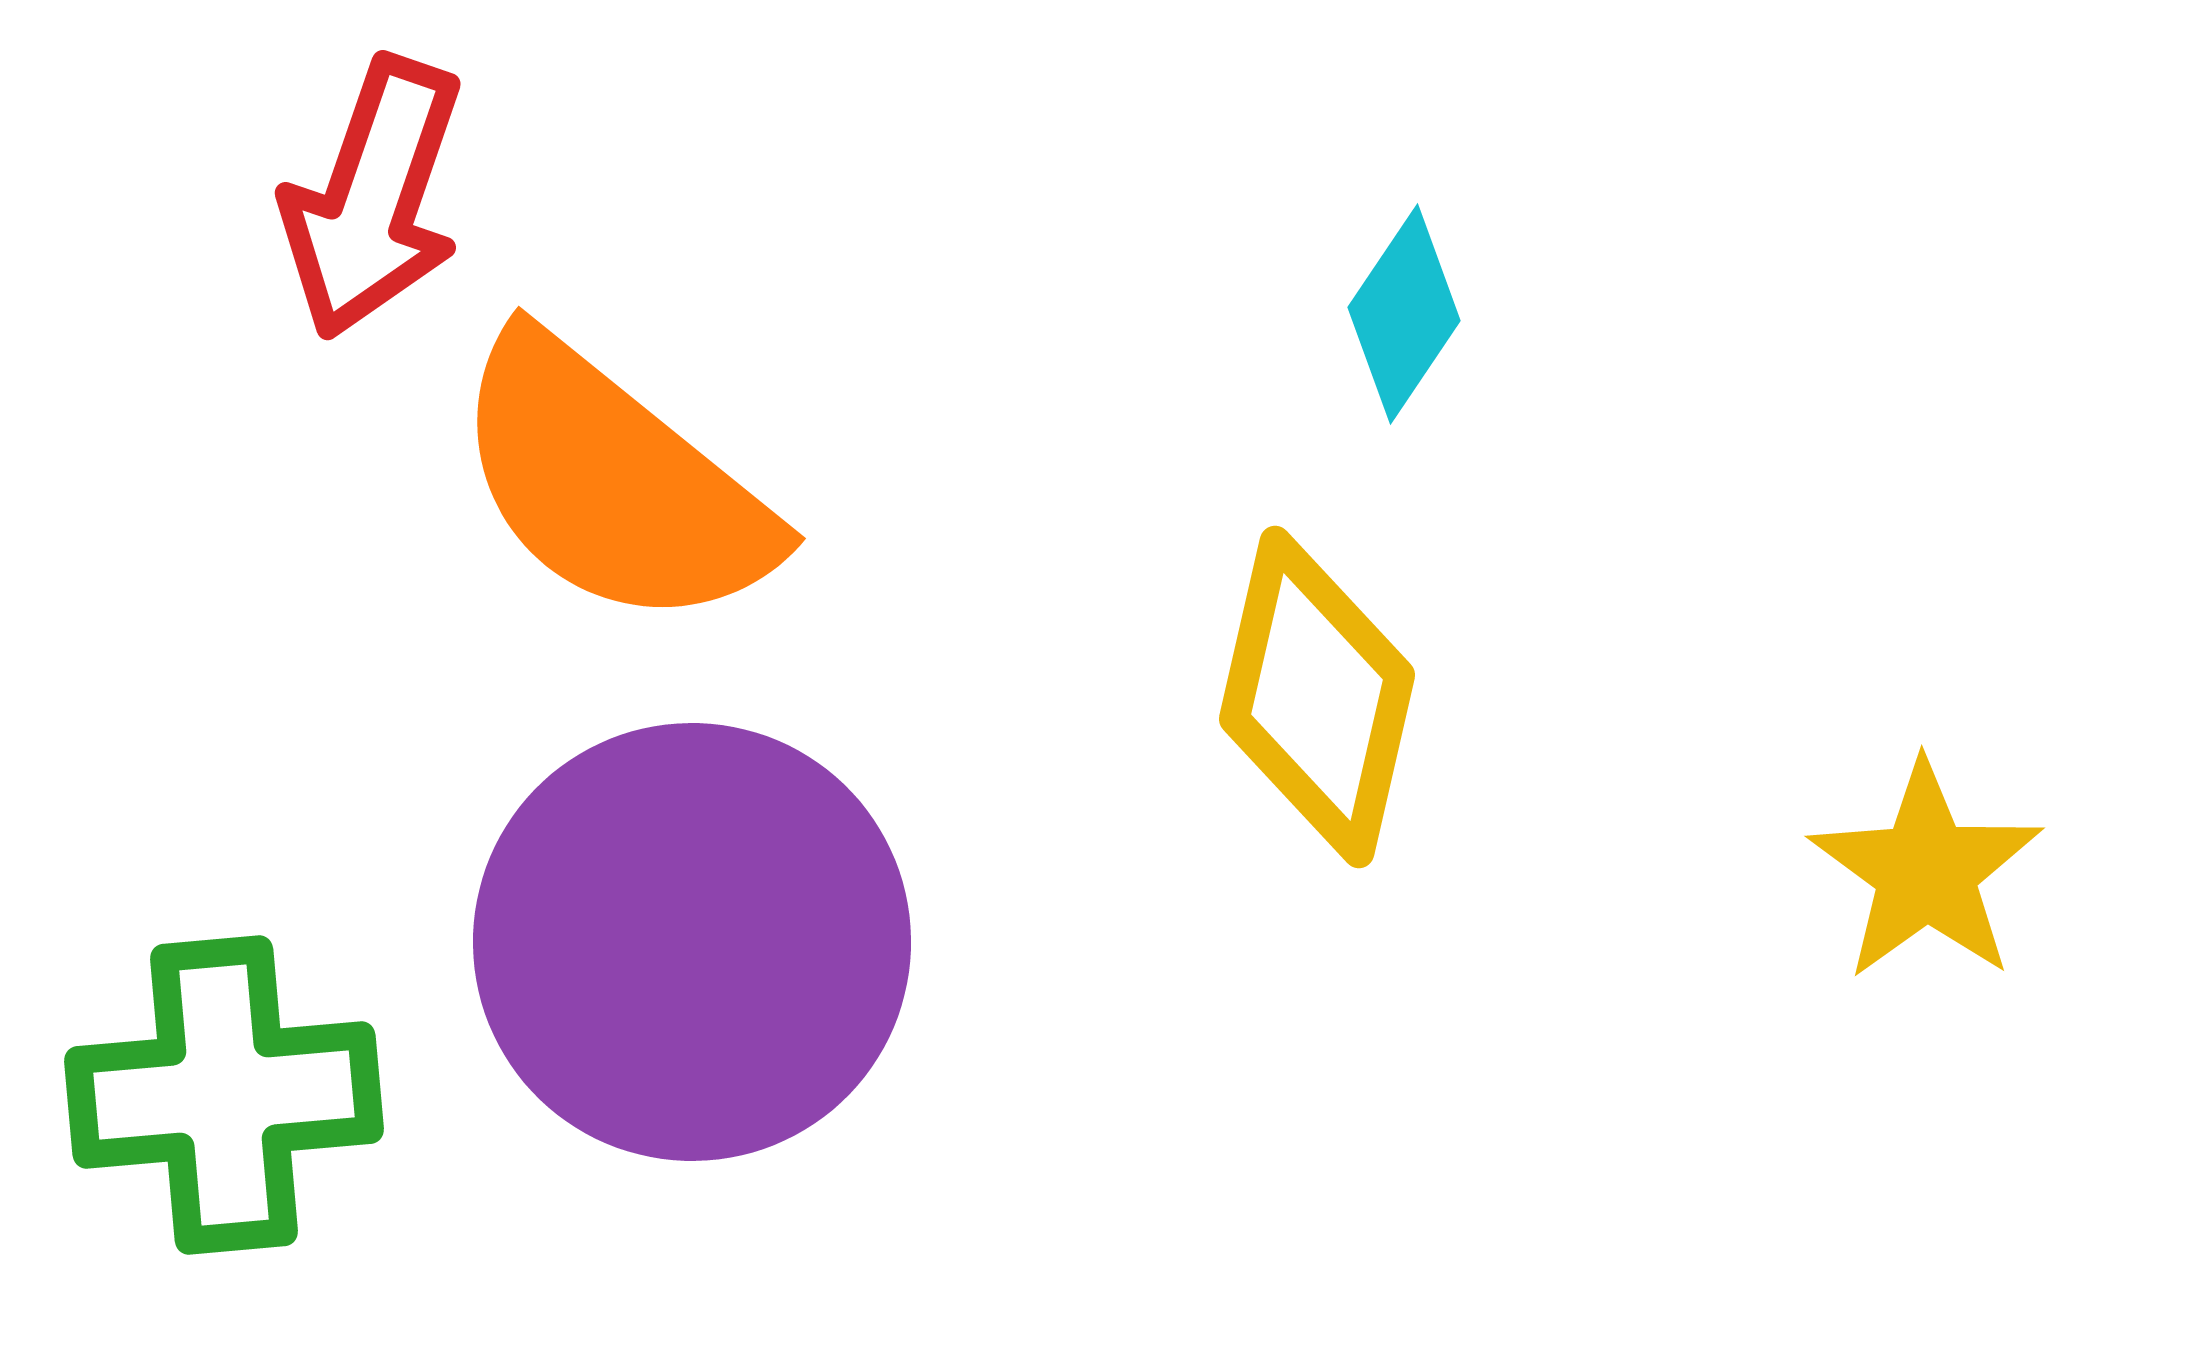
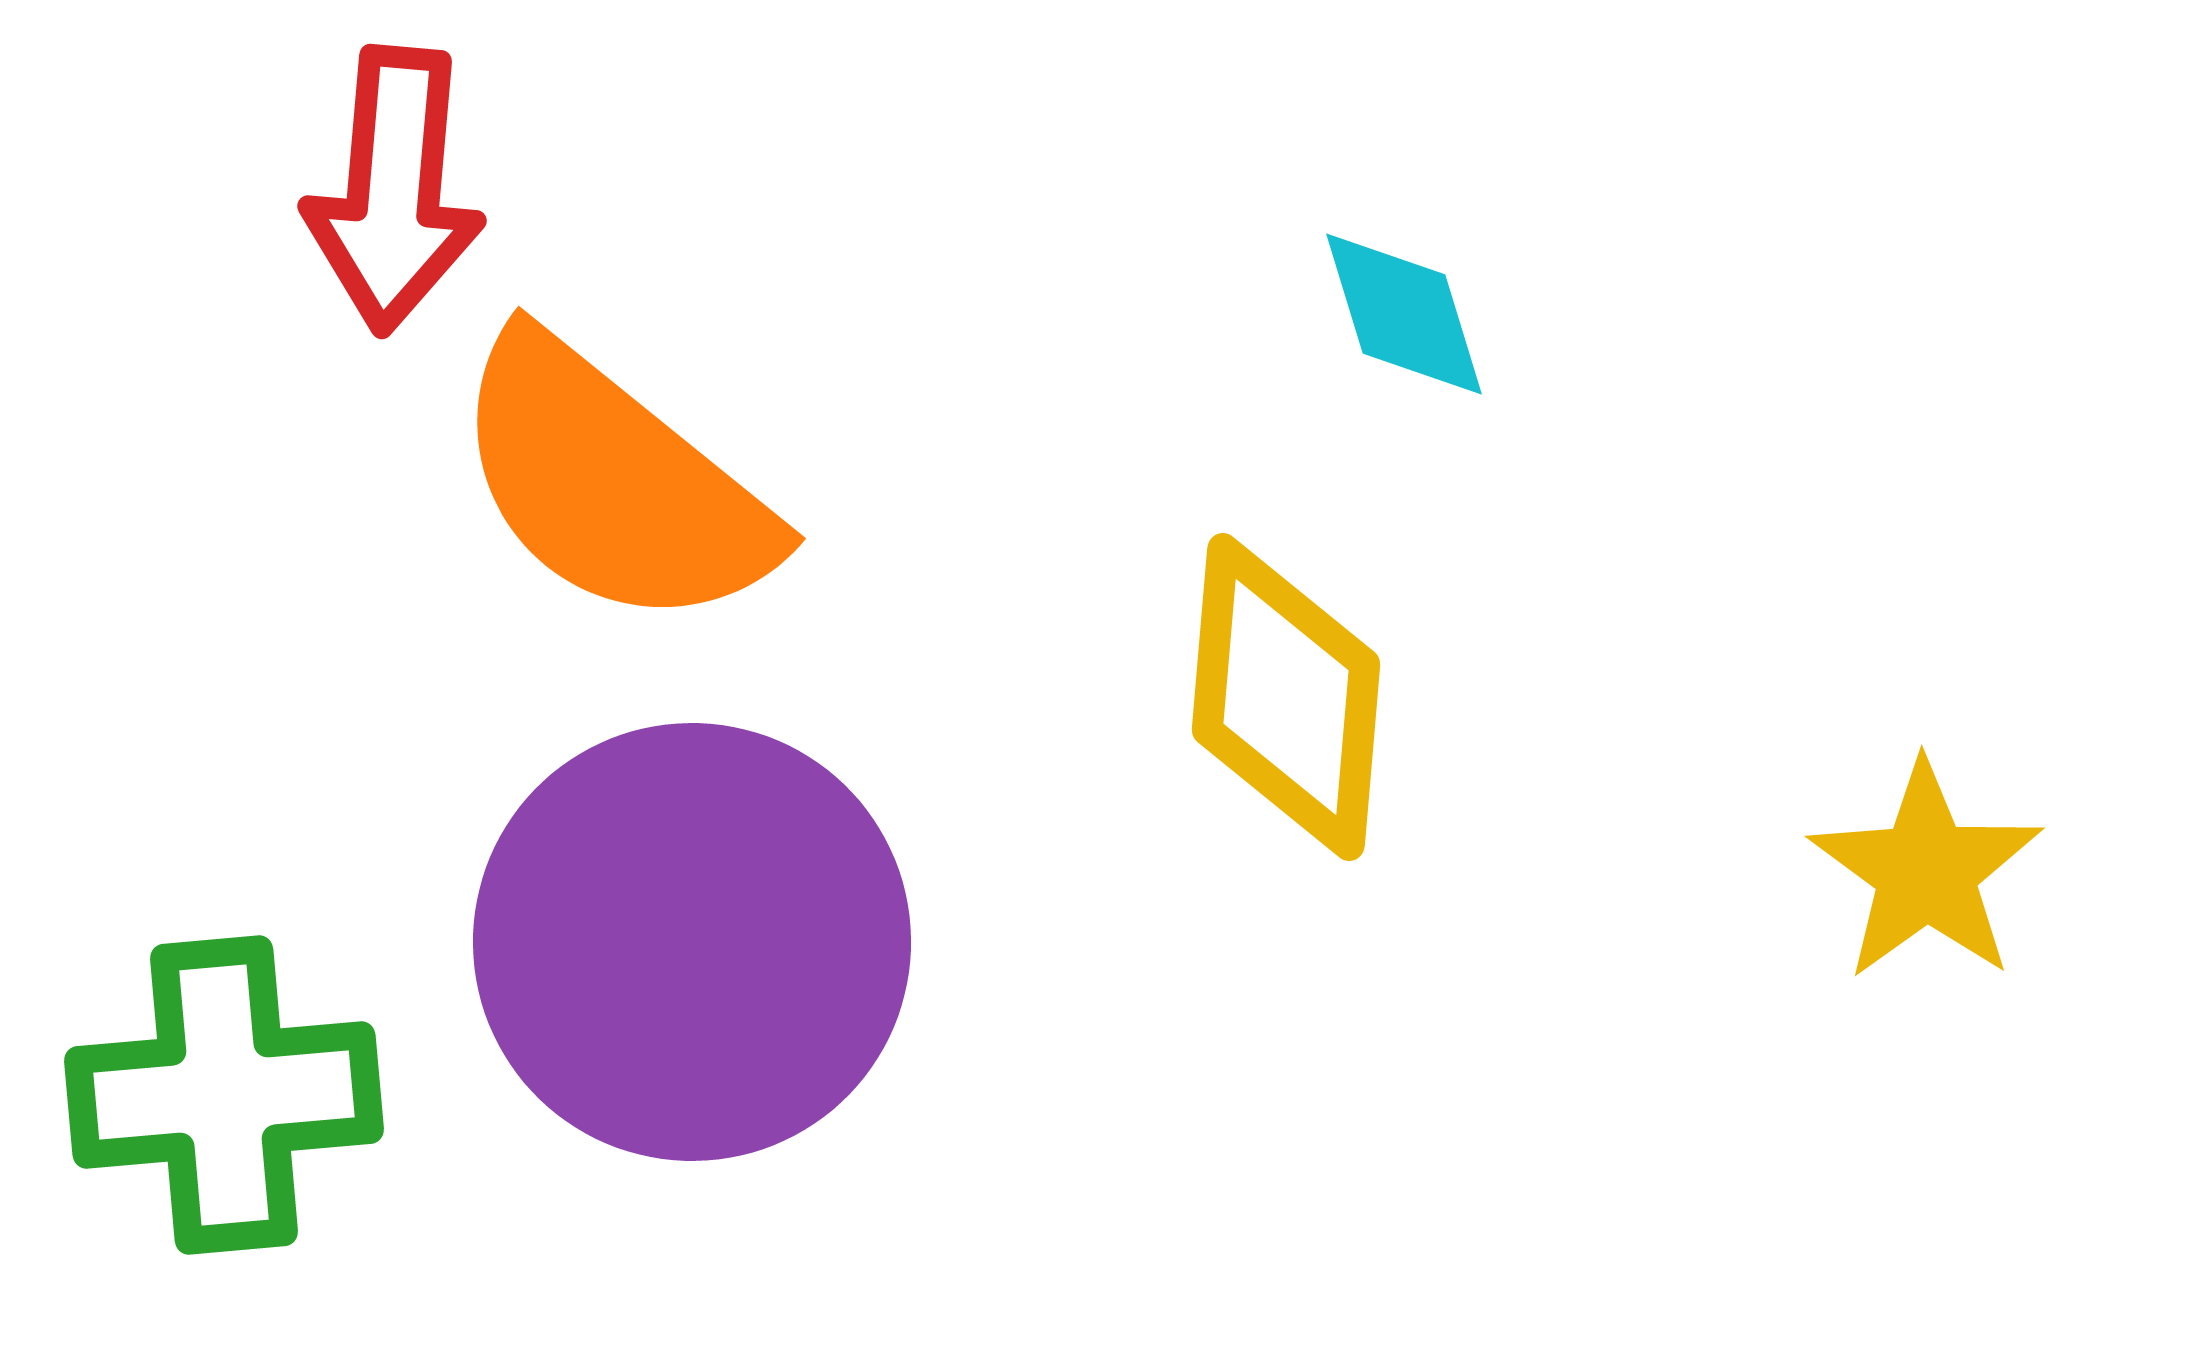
red arrow: moved 21 px right, 8 px up; rotated 14 degrees counterclockwise
cyan diamond: rotated 51 degrees counterclockwise
yellow diamond: moved 31 px left; rotated 8 degrees counterclockwise
